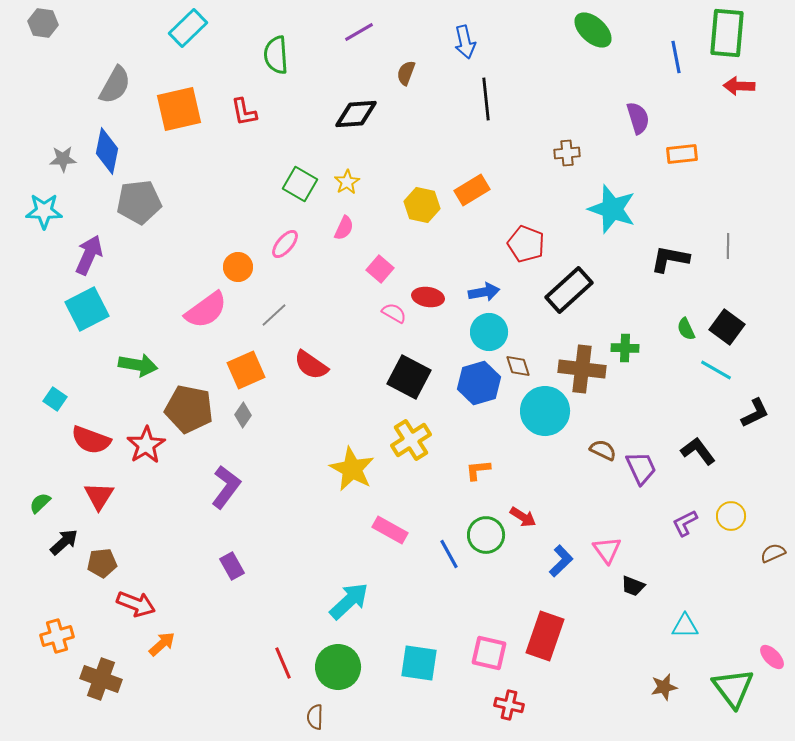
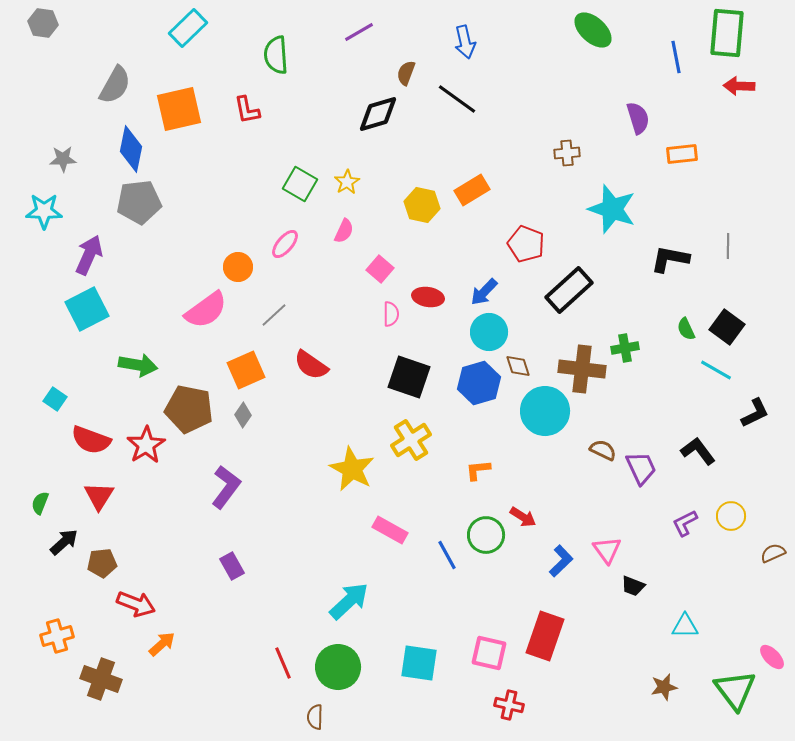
black line at (486, 99): moved 29 px left; rotated 48 degrees counterclockwise
red L-shape at (244, 112): moved 3 px right, 2 px up
black diamond at (356, 114): moved 22 px right; rotated 12 degrees counterclockwise
blue diamond at (107, 151): moved 24 px right, 2 px up
pink semicircle at (344, 228): moved 3 px down
blue arrow at (484, 292): rotated 144 degrees clockwise
pink semicircle at (394, 313): moved 3 px left, 1 px down; rotated 60 degrees clockwise
green cross at (625, 348): rotated 12 degrees counterclockwise
black square at (409, 377): rotated 9 degrees counterclockwise
green semicircle at (40, 503): rotated 25 degrees counterclockwise
blue line at (449, 554): moved 2 px left, 1 px down
green triangle at (733, 688): moved 2 px right, 2 px down
